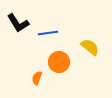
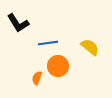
blue line: moved 10 px down
orange circle: moved 1 px left, 4 px down
